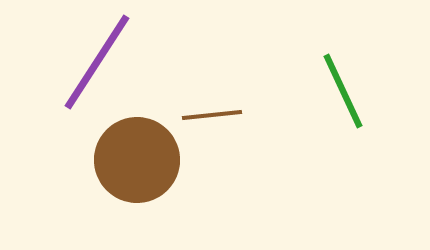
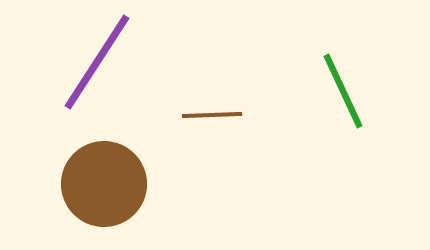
brown line: rotated 4 degrees clockwise
brown circle: moved 33 px left, 24 px down
